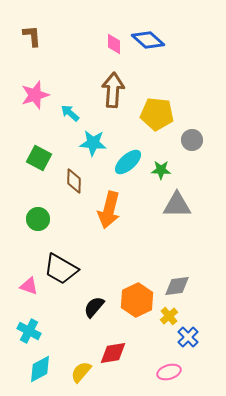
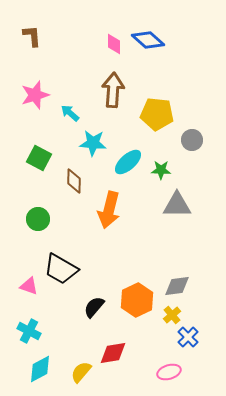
yellow cross: moved 3 px right, 1 px up
